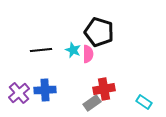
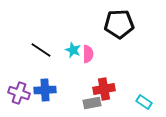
black pentagon: moved 20 px right, 8 px up; rotated 20 degrees counterclockwise
black line: rotated 40 degrees clockwise
purple cross: rotated 30 degrees counterclockwise
gray rectangle: rotated 24 degrees clockwise
